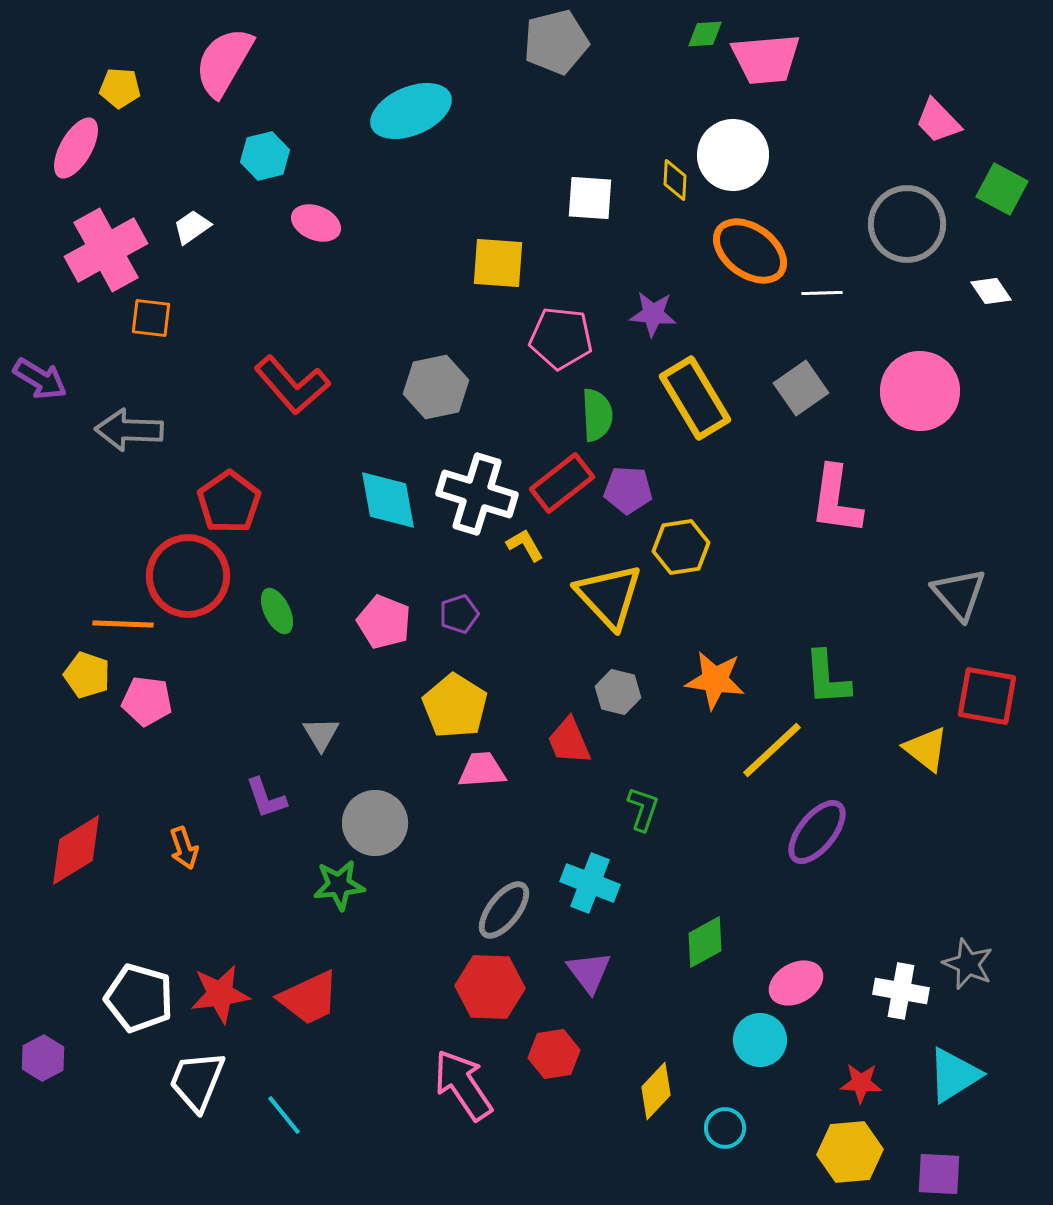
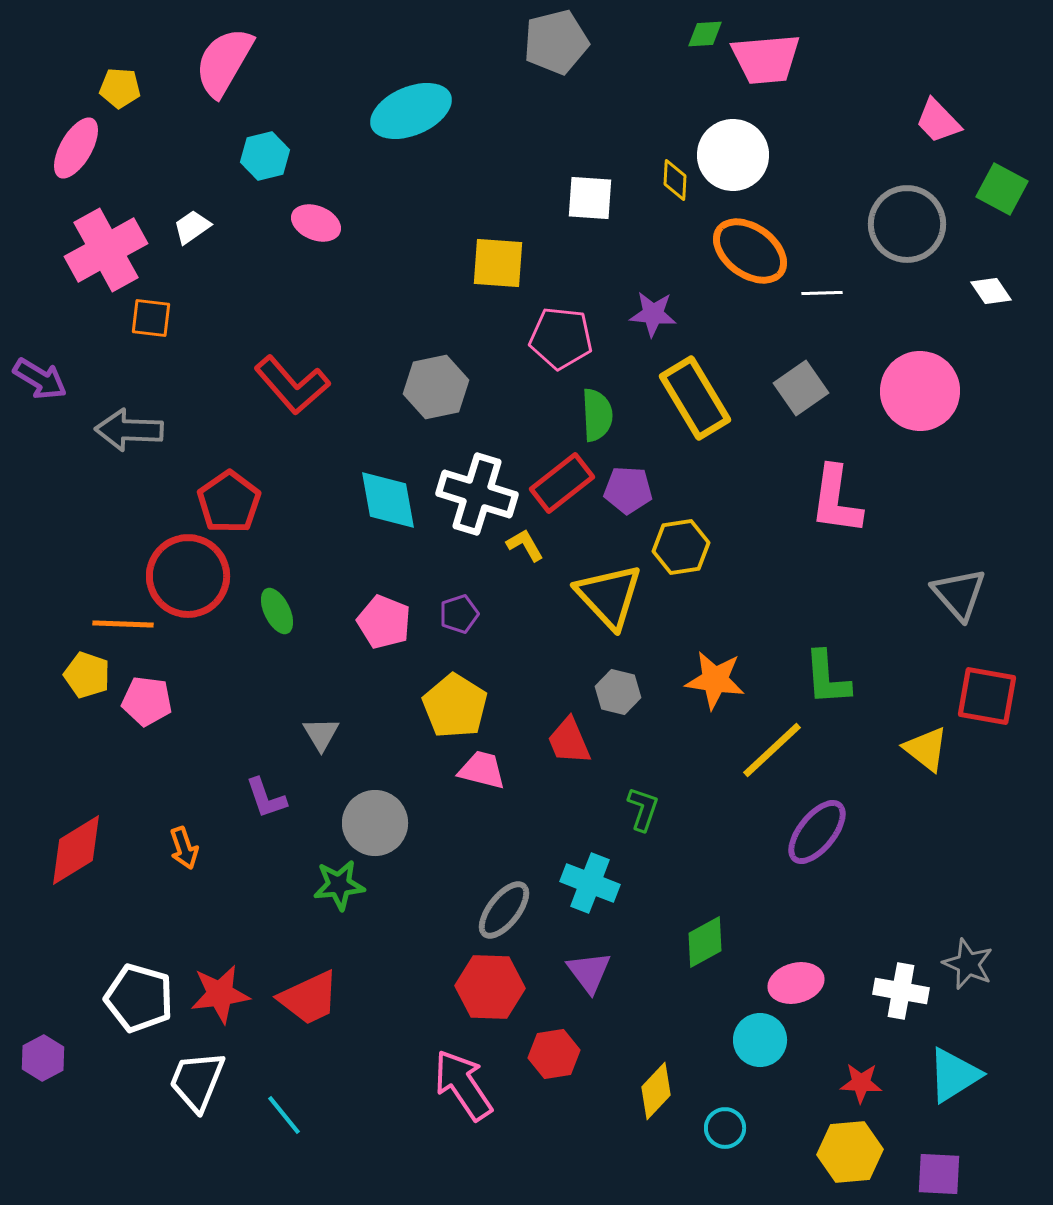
pink trapezoid at (482, 770): rotated 18 degrees clockwise
pink ellipse at (796, 983): rotated 14 degrees clockwise
